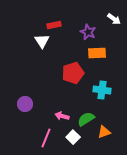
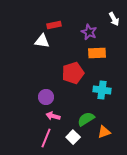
white arrow: rotated 24 degrees clockwise
purple star: moved 1 px right
white triangle: rotated 49 degrees counterclockwise
purple circle: moved 21 px right, 7 px up
pink arrow: moved 9 px left
